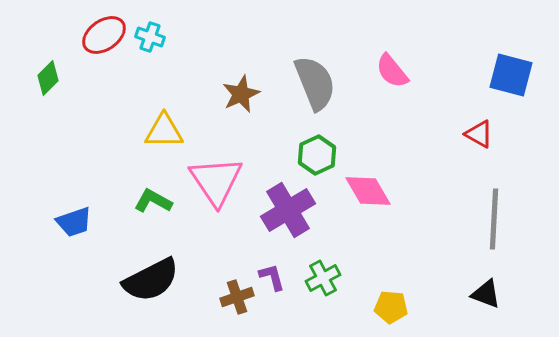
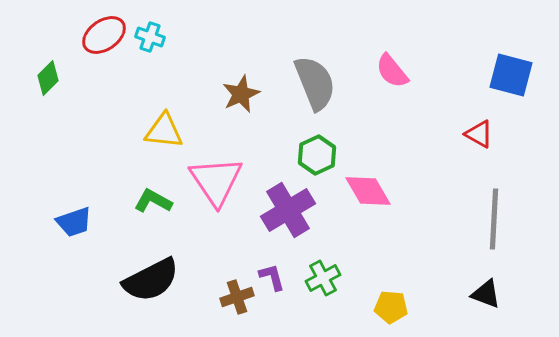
yellow triangle: rotated 6 degrees clockwise
